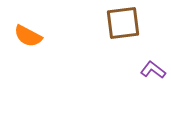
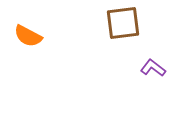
purple L-shape: moved 2 px up
